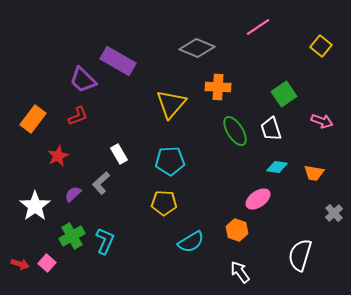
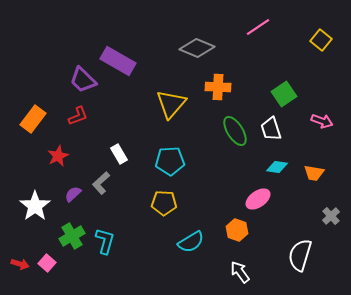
yellow square: moved 6 px up
gray cross: moved 3 px left, 3 px down
cyan L-shape: rotated 8 degrees counterclockwise
